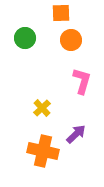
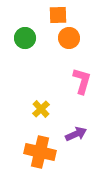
orange square: moved 3 px left, 2 px down
orange circle: moved 2 px left, 2 px up
yellow cross: moved 1 px left, 1 px down
purple arrow: rotated 20 degrees clockwise
orange cross: moved 3 px left, 1 px down
